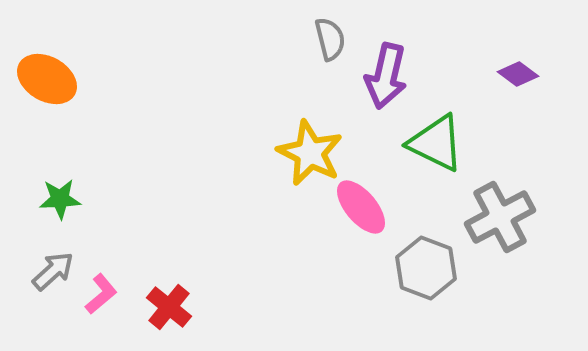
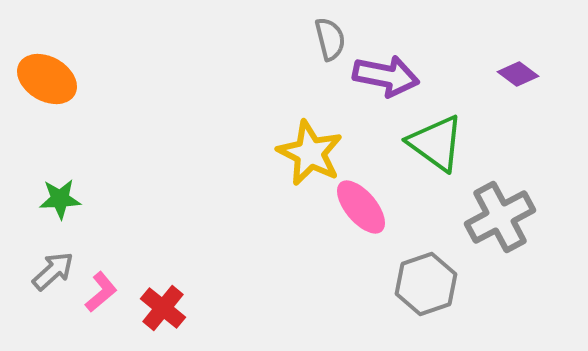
purple arrow: rotated 92 degrees counterclockwise
green triangle: rotated 10 degrees clockwise
gray hexagon: moved 16 px down; rotated 20 degrees clockwise
pink L-shape: moved 2 px up
red cross: moved 6 px left, 1 px down
